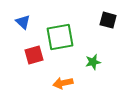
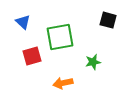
red square: moved 2 px left, 1 px down
